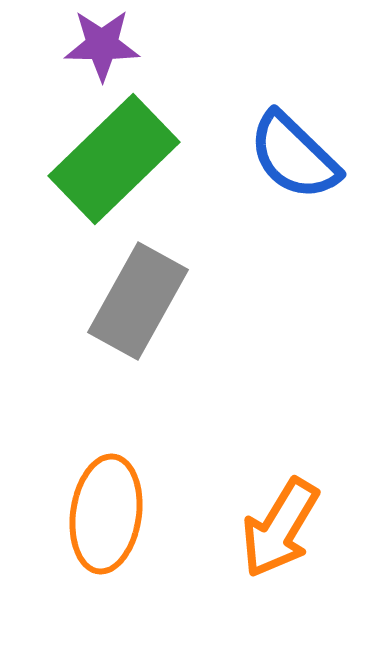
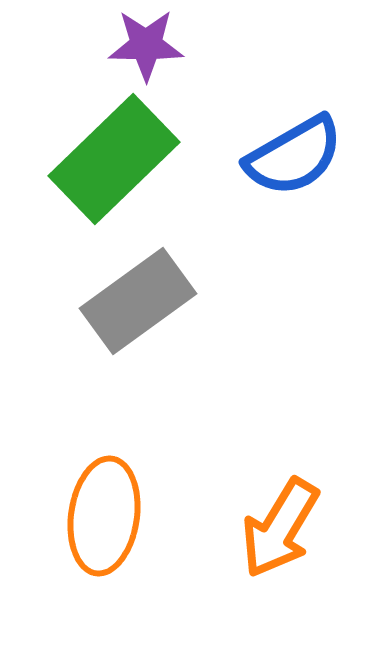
purple star: moved 44 px right
blue semicircle: rotated 74 degrees counterclockwise
gray rectangle: rotated 25 degrees clockwise
orange ellipse: moved 2 px left, 2 px down
